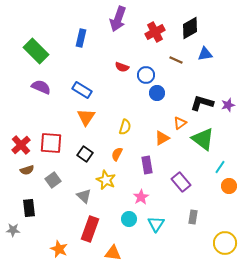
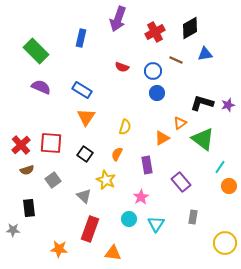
blue circle at (146, 75): moved 7 px right, 4 px up
orange star at (59, 249): rotated 18 degrees counterclockwise
